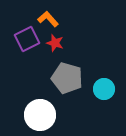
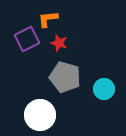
orange L-shape: rotated 55 degrees counterclockwise
red star: moved 4 px right
gray pentagon: moved 2 px left, 1 px up
